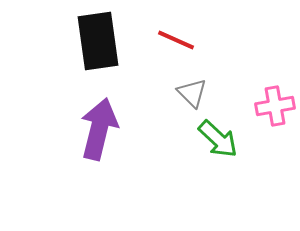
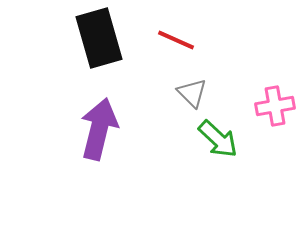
black rectangle: moved 1 px right, 3 px up; rotated 8 degrees counterclockwise
